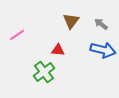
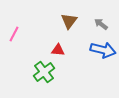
brown triangle: moved 2 px left
pink line: moved 3 px left, 1 px up; rotated 28 degrees counterclockwise
